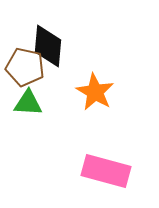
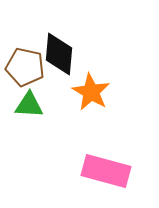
black diamond: moved 11 px right, 8 px down
orange star: moved 4 px left
green triangle: moved 1 px right, 2 px down
